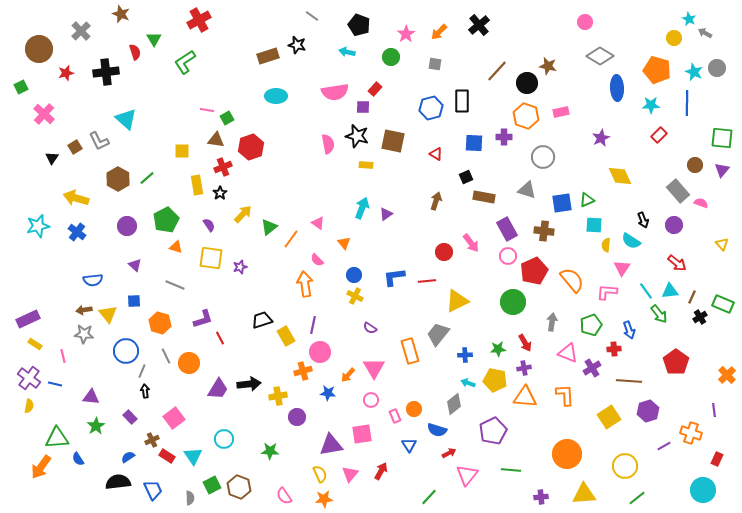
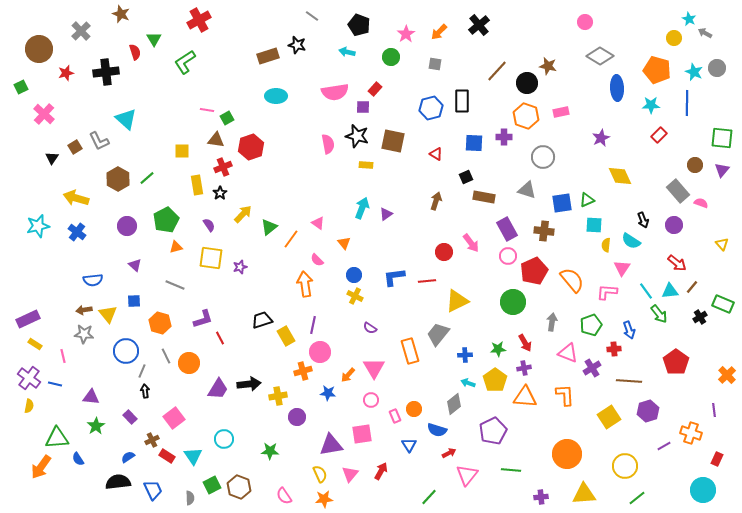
orange triangle at (176, 247): rotated 32 degrees counterclockwise
brown line at (692, 297): moved 10 px up; rotated 16 degrees clockwise
yellow pentagon at (495, 380): rotated 25 degrees clockwise
